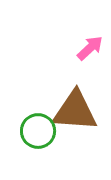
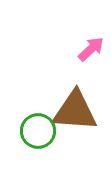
pink arrow: moved 1 px right, 1 px down
